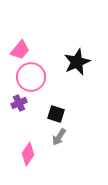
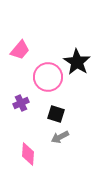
black star: rotated 16 degrees counterclockwise
pink circle: moved 17 px right
purple cross: moved 2 px right
gray arrow: moved 1 px right; rotated 30 degrees clockwise
pink diamond: rotated 30 degrees counterclockwise
